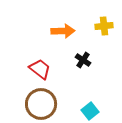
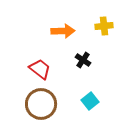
cyan square: moved 10 px up
